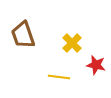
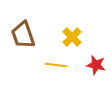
yellow cross: moved 6 px up
yellow line: moved 3 px left, 12 px up
